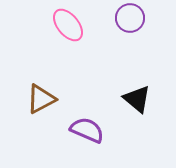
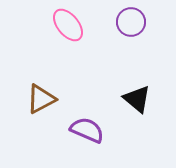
purple circle: moved 1 px right, 4 px down
